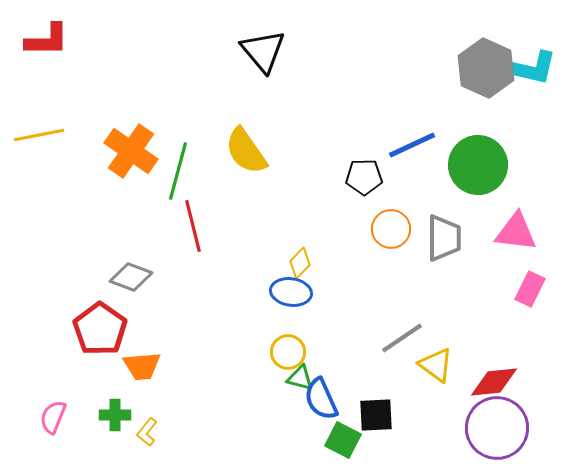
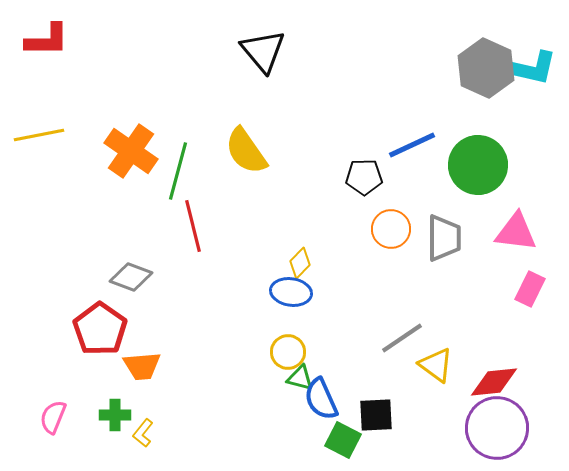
yellow L-shape: moved 4 px left, 1 px down
